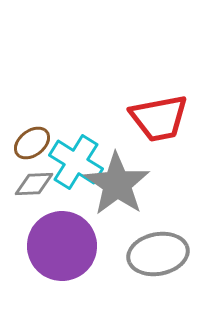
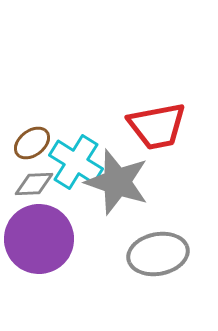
red trapezoid: moved 2 px left, 8 px down
gray star: moved 2 px up; rotated 16 degrees counterclockwise
purple circle: moved 23 px left, 7 px up
